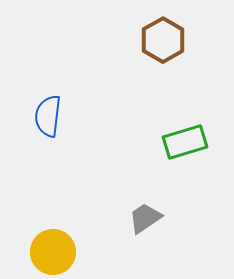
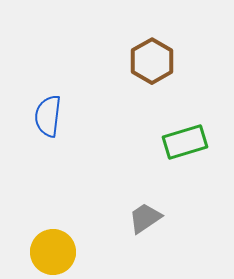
brown hexagon: moved 11 px left, 21 px down
